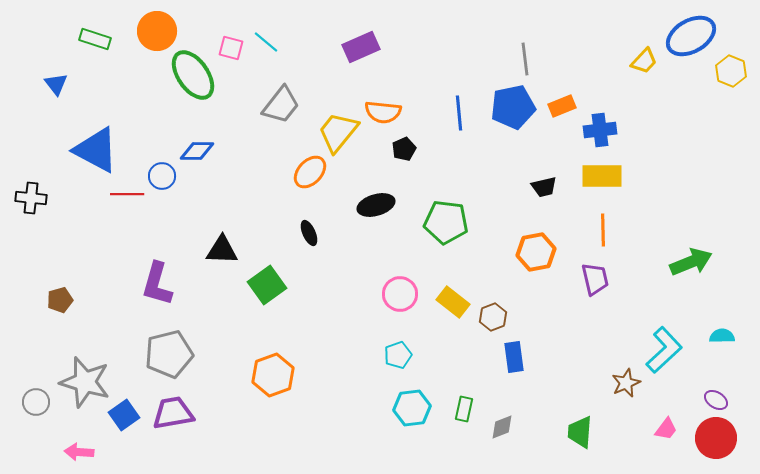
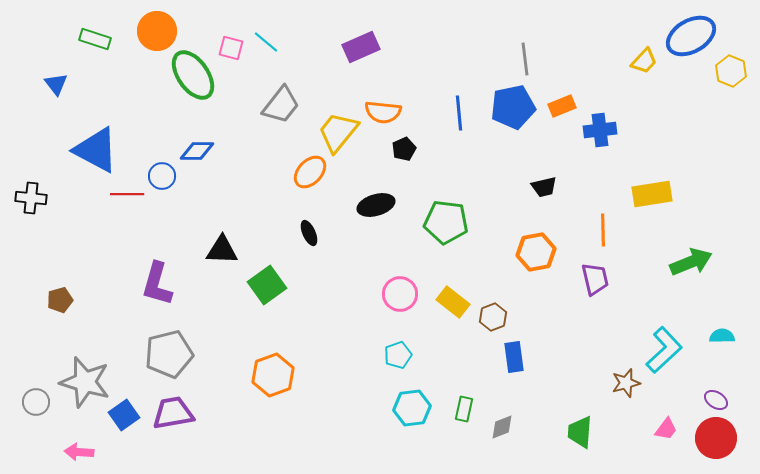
yellow rectangle at (602, 176): moved 50 px right, 18 px down; rotated 9 degrees counterclockwise
brown star at (626, 383): rotated 8 degrees clockwise
